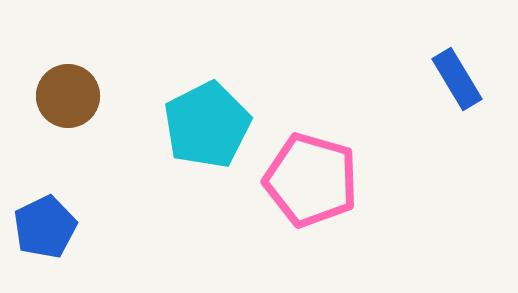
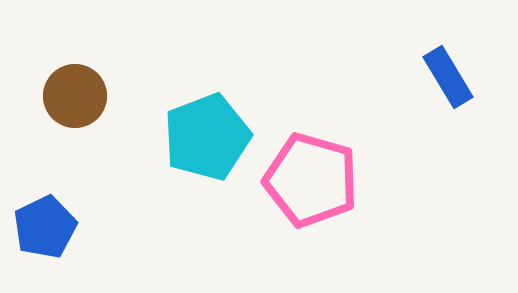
blue rectangle: moved 9 px left, 2 px up
brown circle: moved 7 px right
cyan pentagon: moved 12 px down; rotated 6 degrees clockwise
